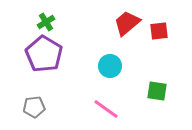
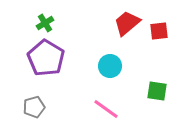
green cross: moved 1 px left, 1 px down
purple pentagon: moved 2 px right, 4 px down
gray pentagon: rotated 10 degrees counterclockwise
